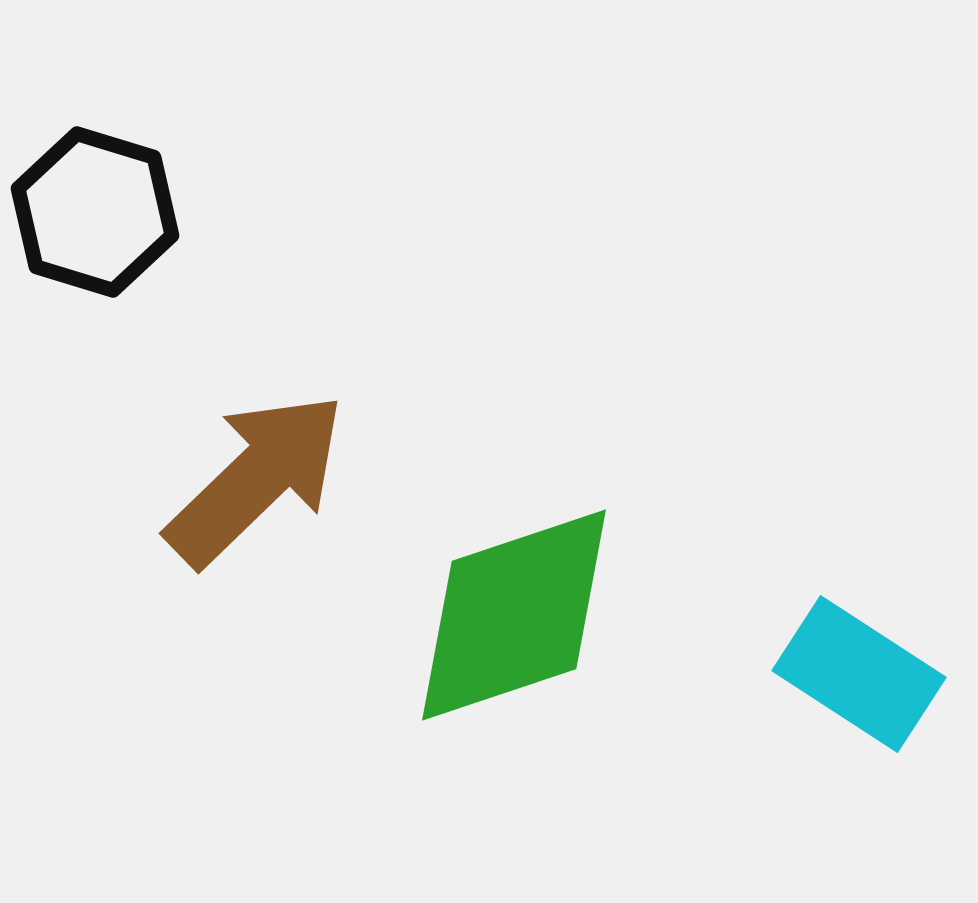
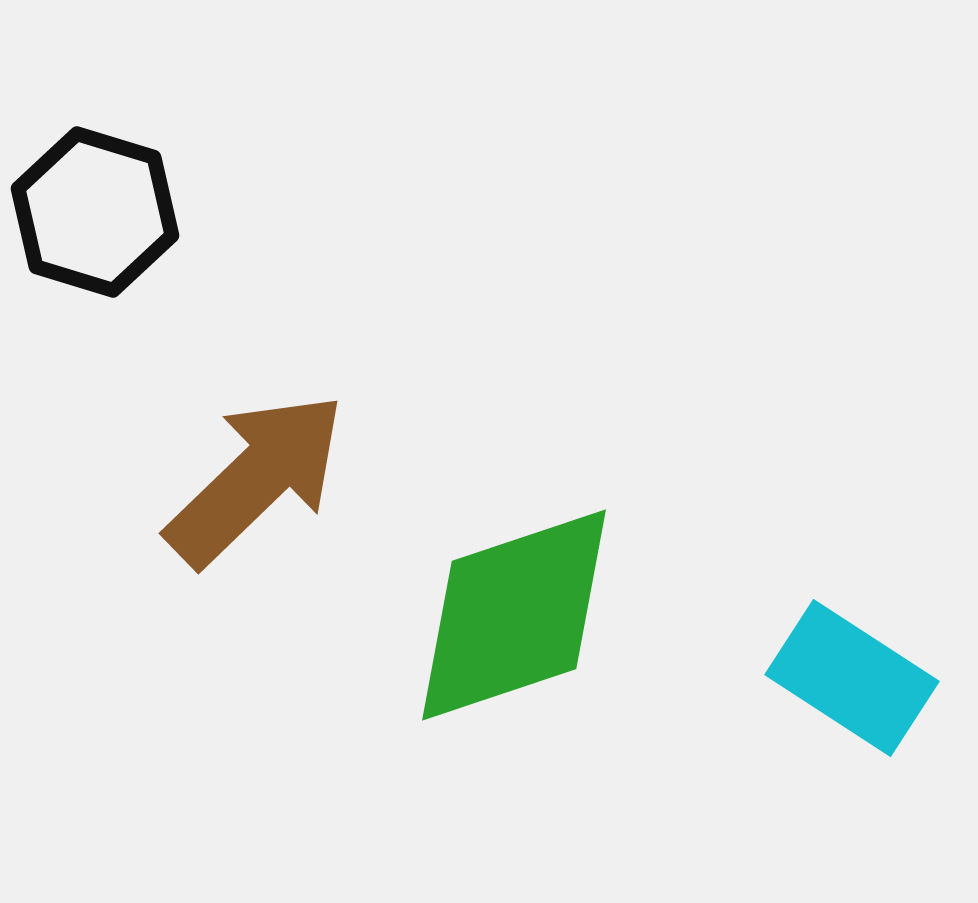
cyan rectangle: moved 7 px left, 4 px down
